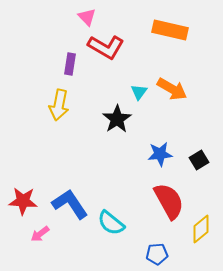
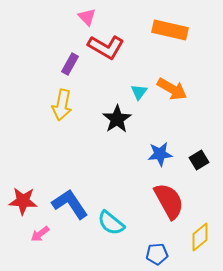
purple rectangle: rotated 20 degrees clockwise
yellow arrow: moved 3 px right
yellow diamond: moved 1 px left, 8 px down
